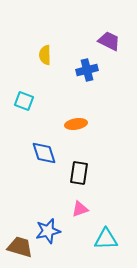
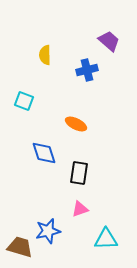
purple trapezoid: rotated 15 degrees clockwise
orange ellipse: rotated 35 degrees clockwise
